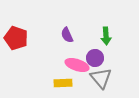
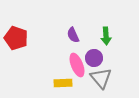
purple semicircle: moved 6 px right
purple circle: moved 1 px left
pink ellipse: rotated 50 degrees clockwise
